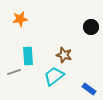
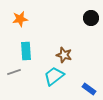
black circle: moved 9 px up
cyan rectangle: moved 2 px left, 5 px up
